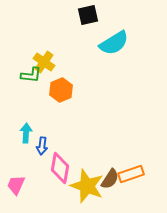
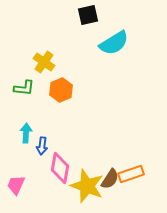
green L-shape: moved 7 px left, 13 px down
